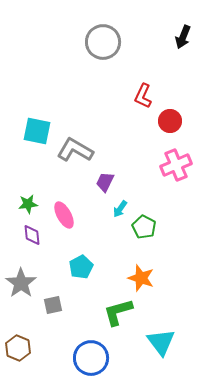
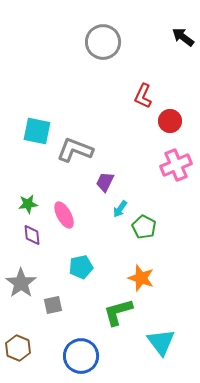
black arrow: rotated 105 degrees clockwise
gray L-shape: rotated 9 degrees counterclockwise
cyan pentagon: rotated 15 degrees clockwise
blue circle: moved 10 px left, 2 px up
